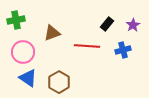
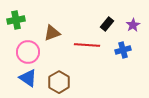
red line: moved 1 px up
pink circle: moved 5 px right
